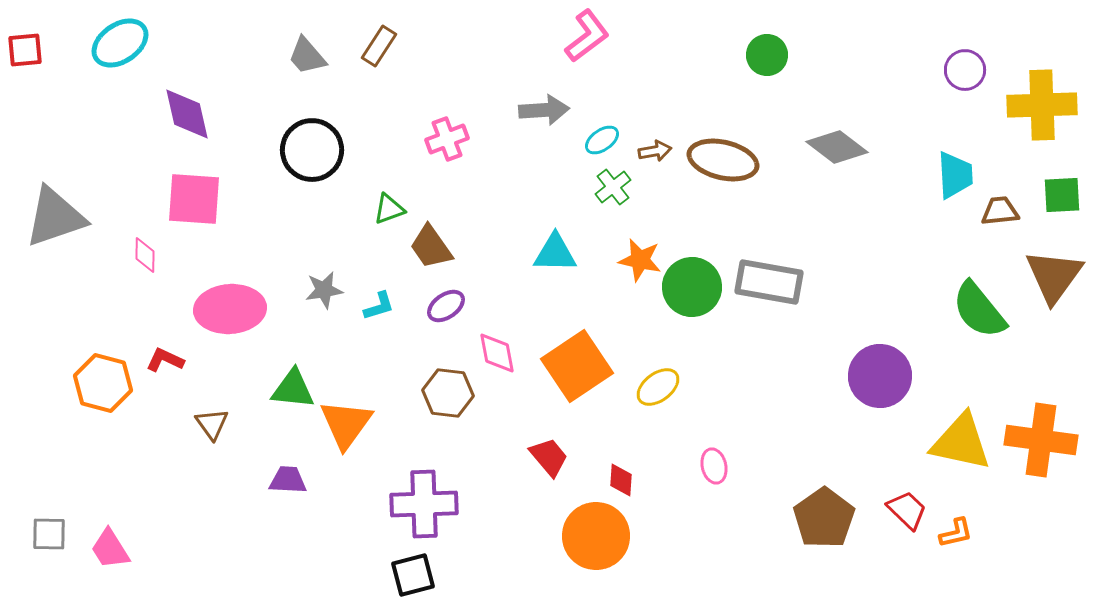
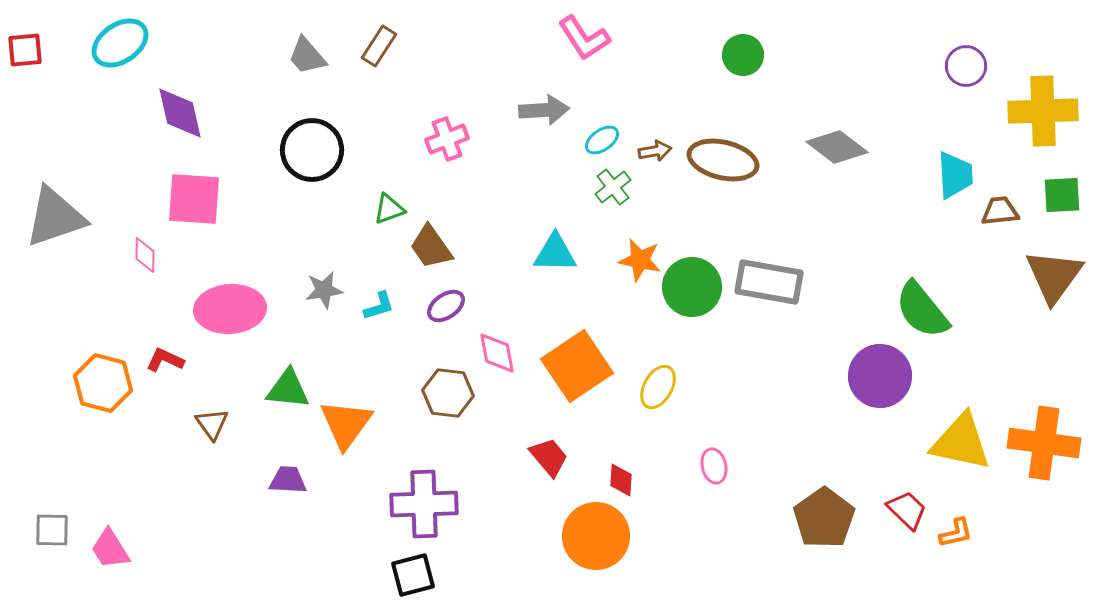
pink L-shape at (587, 36): moved 3 px left, 2 px down; rotated 94 degrees clockwise
green circle at (767, 55): moved 24 px left
purple circle at (965, 70): moved 1 px right, 4 px up
yellow cross at (1042, 105): moved 1 px right, 6 px down
purple diamond at (187, 114): moved 7 px left, 1 px up
green semicircle at (979, 310): moved 57 px left
yellow ellipse at (658, 387): rotated 24 degrees counterclockwise
green triangle at (293, 389): moved 5 px left
orange cross at (1041, 440): moved 3 px right, 3 px down
gray square at (49, 534): moved 3 px right, 4 px up
